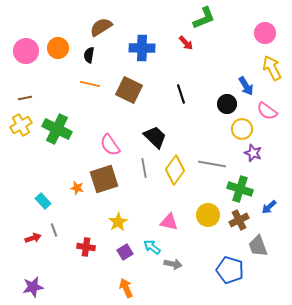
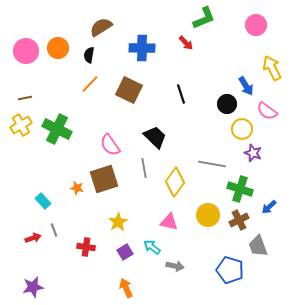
pink circle at (265, 33): moved 9 px left, 8 px up
orange line at (90, 84): rotated 60 degrees counterclockwise
yellow diamond at (175, 170): moved 12 px down
gray arrow at (173, 264): moved 2 px right, 2 px down
